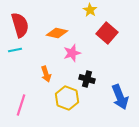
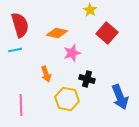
yellow hexagon: moved 1 px down; rotated 10 degrees counterclockwise
pink line: rotated 20 degrees counterclockwise
